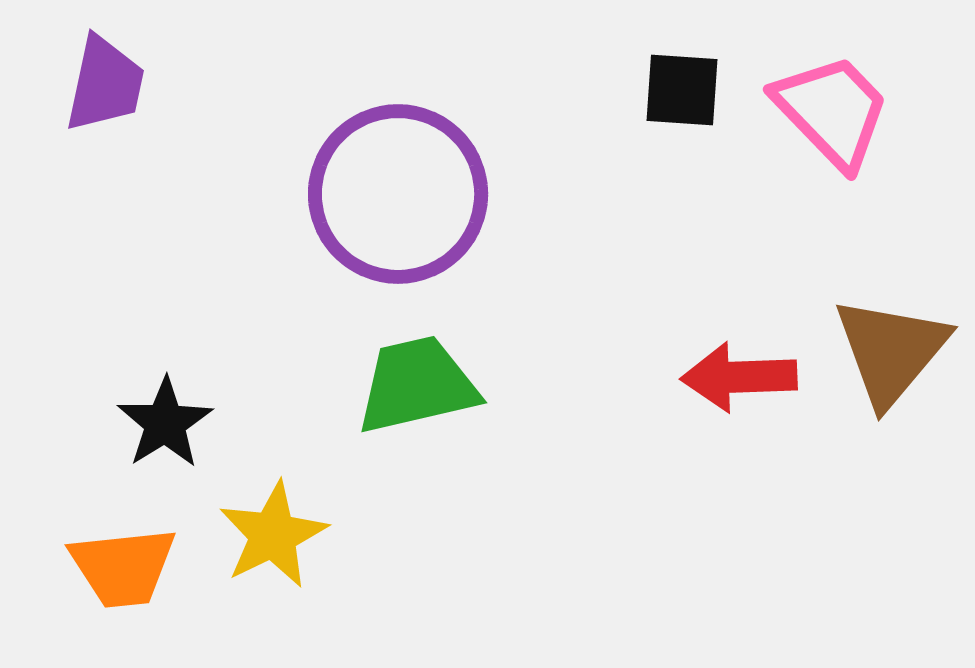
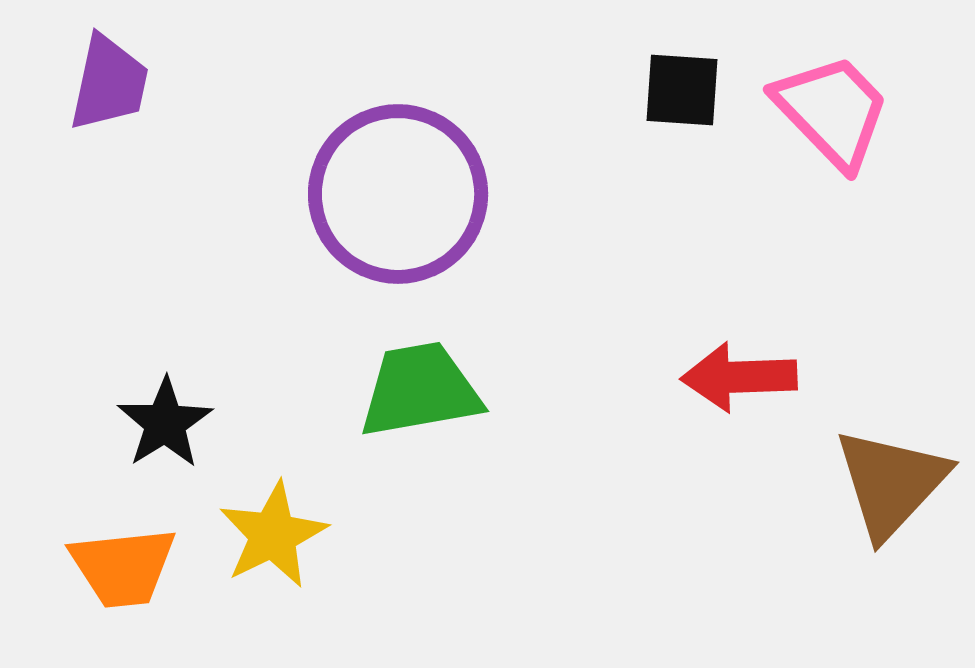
purple trapezoid: moved 4 px right, 1 px up
brown triangle: moved 132 px down; rotated 3 degrees clockwise
green trapezoid: moved 3 px right, 5 px down; rotated 3 degrees clockwise
